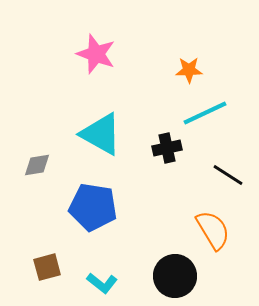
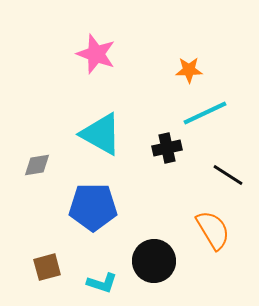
blue pentagon: rotated 9 degrees counterclockwise
black circle: moved 21 px left, 15 px up
cyan L-shape: rotated 20 degrees counterclockwise
